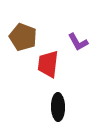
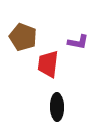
purple L-shape: rotated 50 degrees counterclockwise
black ellipse: moved 1 px left
